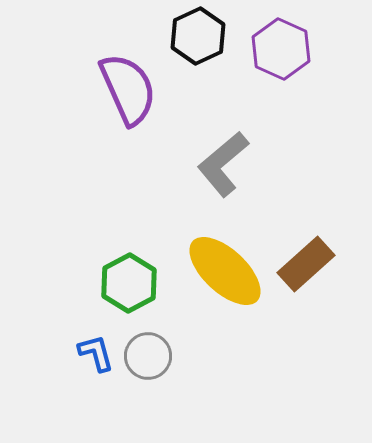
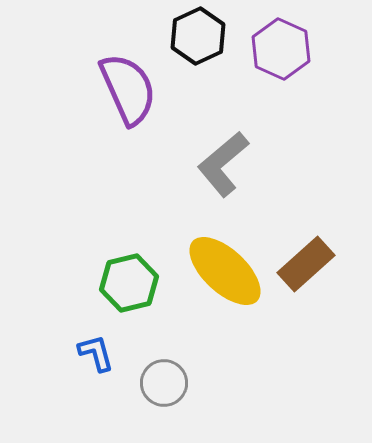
green hexagon: rotated 14 degrees clockwise
gray circle: moved 16 px right, 27 px down
